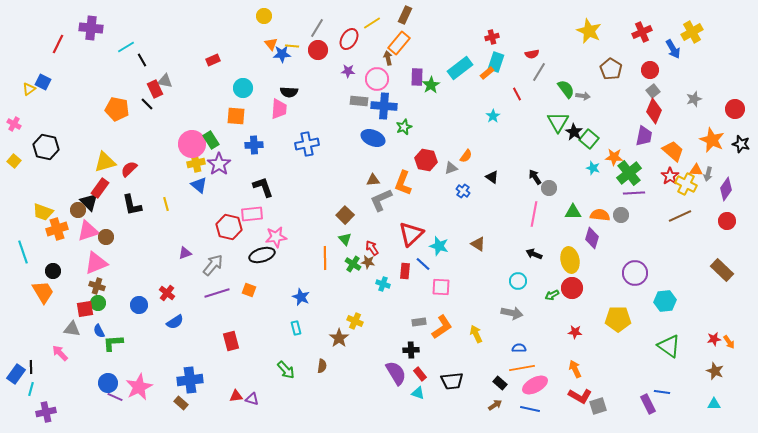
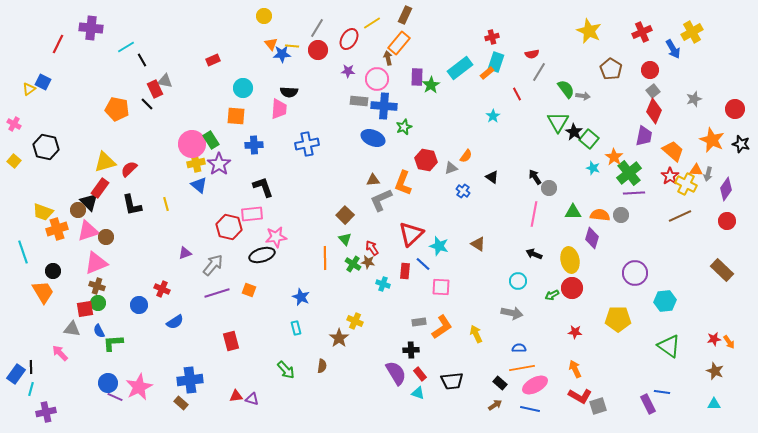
orange star at (614, 157): rotated 30 degrees clockwise
red cross at (167, 293): moved 5 px left, 4 px up; rotated 14 degrees counterclockwise
